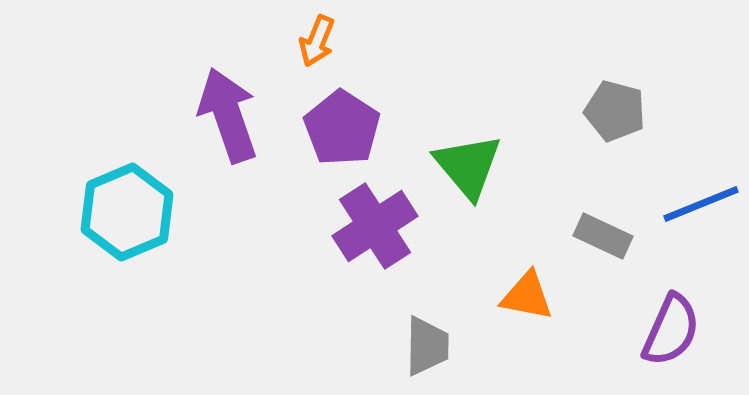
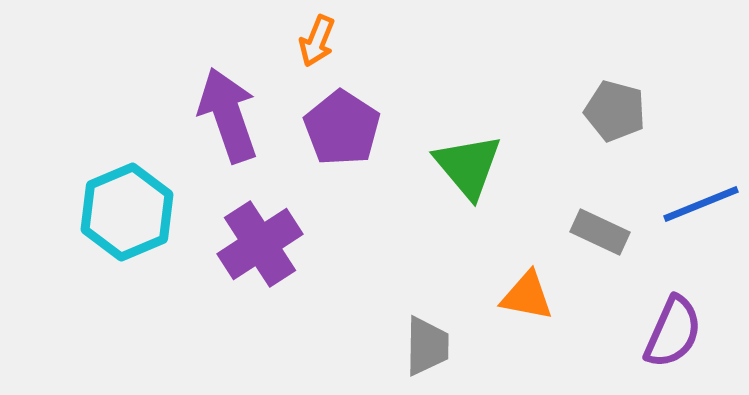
purple cross: moved 115 px left, 18 px down
gray rectangle: moved 3 px left, 4 px up
purple semicircle: moved 2 px right, 2 px down
